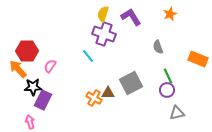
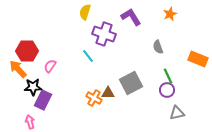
yellow semicircle: moved 18 px left, 2 px up
